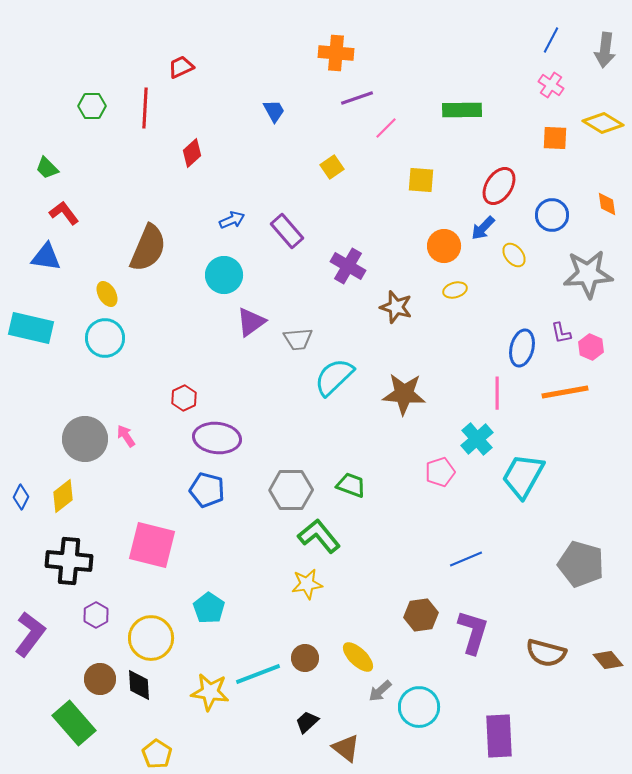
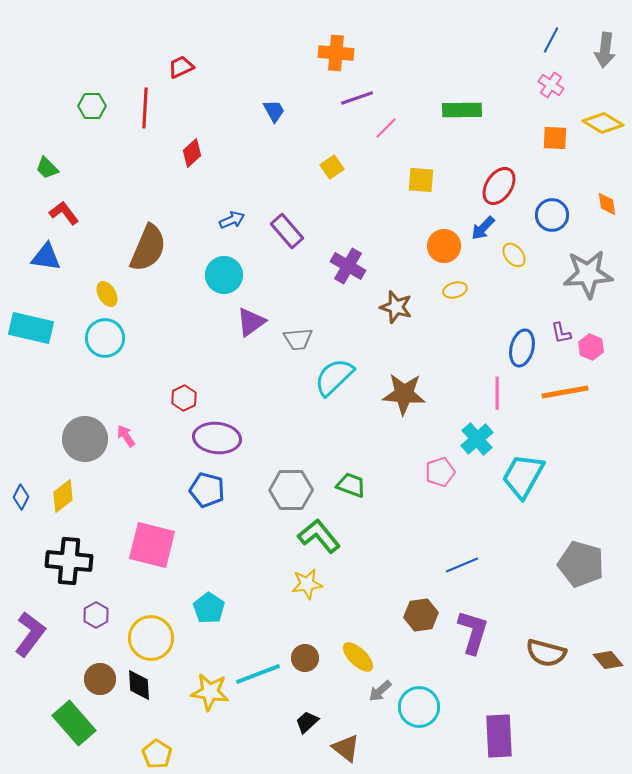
blue line at (466, 559): moved 4 px left, 6 px down
